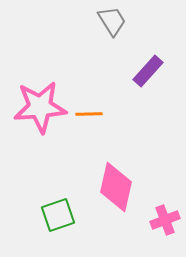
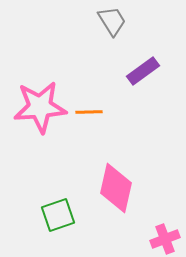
purple rectangle: moved 5 px left; rotated 12 degrees clockwise
orange line: moved 2 px up
pink diamond: moved 1 px down
pink cross: moved 19 px down
